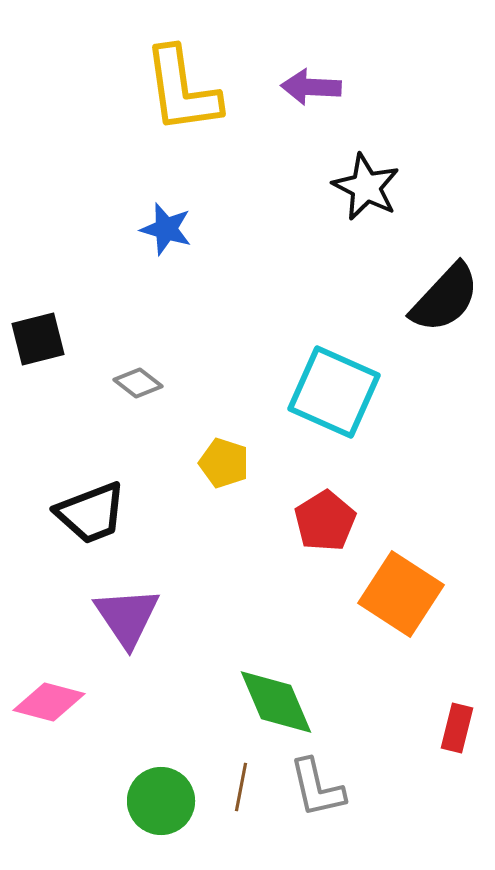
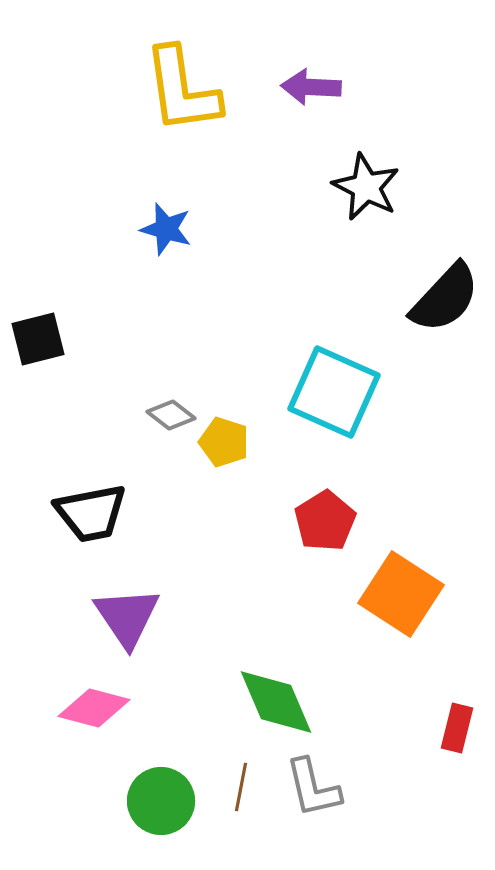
gray diamond: moved 33 px right, 32 px down
yellow pentagon: moved 21 px up
black trapezoid: rotated 10 degrees clockwise
pink diamond: moved 45 px right, 6 px down
gray L-shape: moved 4 px left
